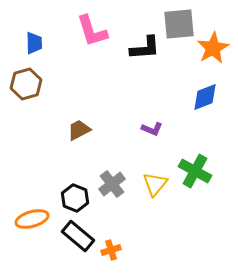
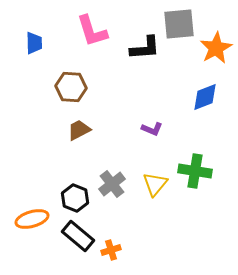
orange star: moved 3 px right
brown hexagon: moved 45 px right, 3 px down; rotated 20 degrees clockwise
green cross: rotated 20 degrees counterclockwise
